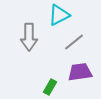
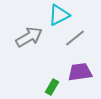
gray arrow: rotated 120 degrees counterclockwise
gray line: moved 1 px right, 4 px up
green rectangle: moved 2 px right
